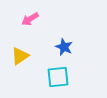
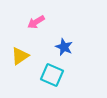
pink arrow: moved 6 px right, 3 px down
cyan square: moved 6 px left, 2 px up; rotated 30 degrees clockwise
